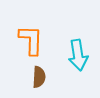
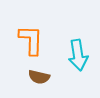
brown semicircle: rotated 100 degrees clockwise
